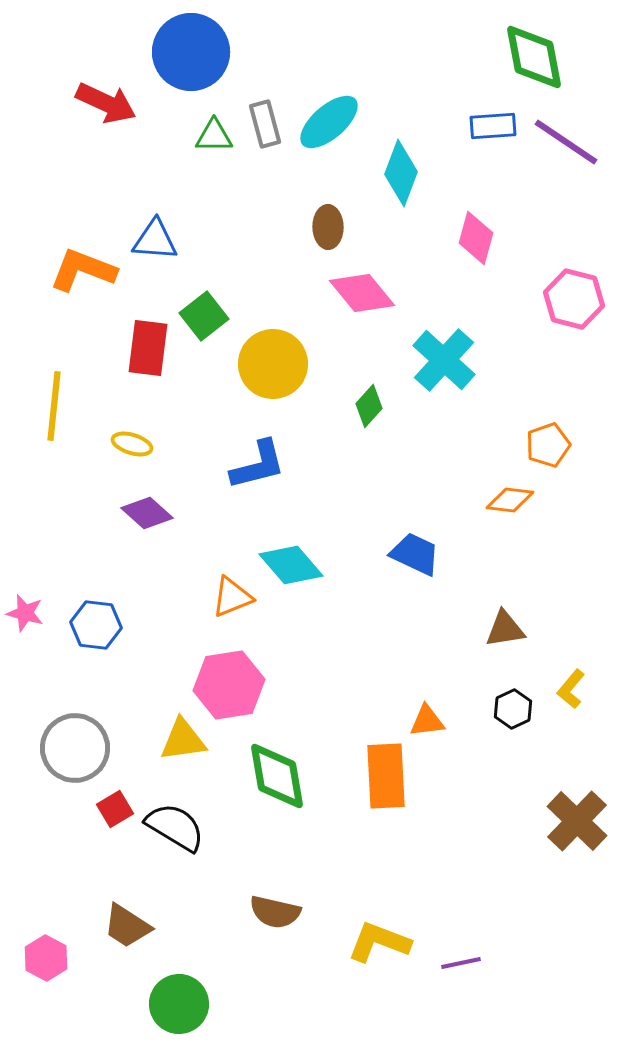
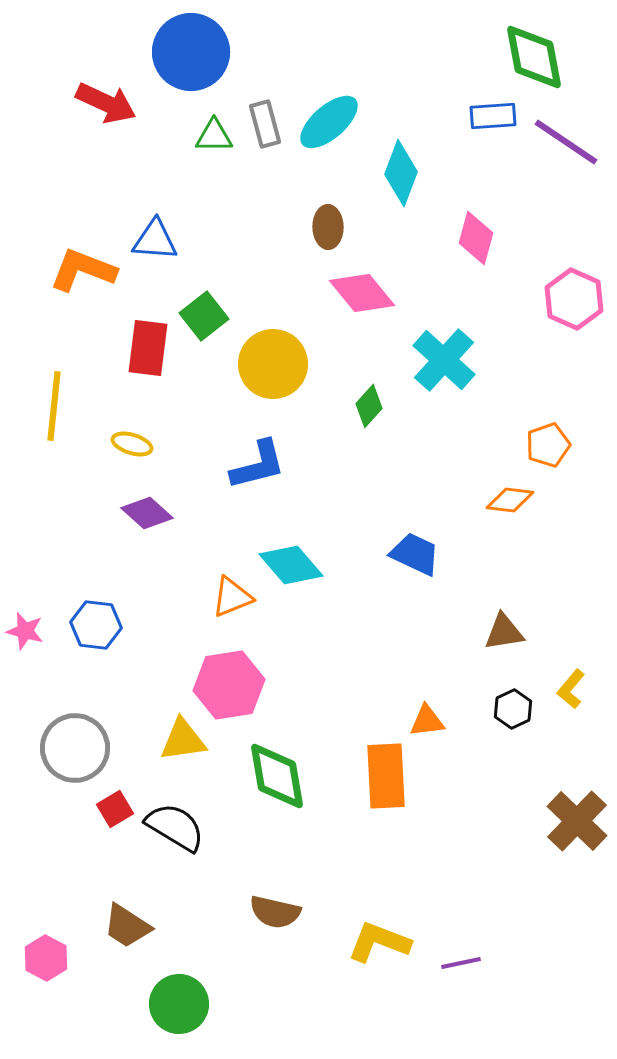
blue rectangle at (493, 126): moved 10 px up
pink hexagon at (574, 299): rotated 10 degrees clockwise
pink star at (25, 613): moved 18 px down
brown triangle at (505, 629): moved 1 px left, 3 px down
